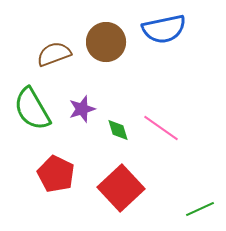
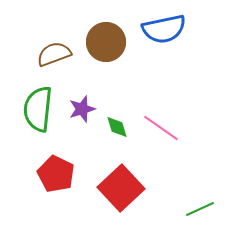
green semicircle: moved 6 px right; rotated 36 degrees clockwise
green diamond: moved 1 px left, 3 px up
